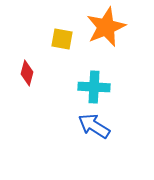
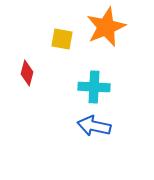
blue arrow: rotated 20 degrees counterclockwise
